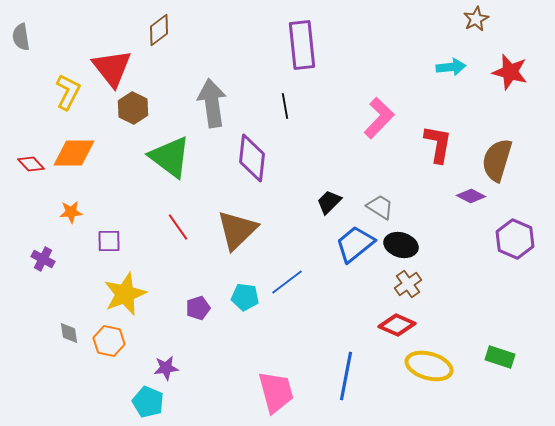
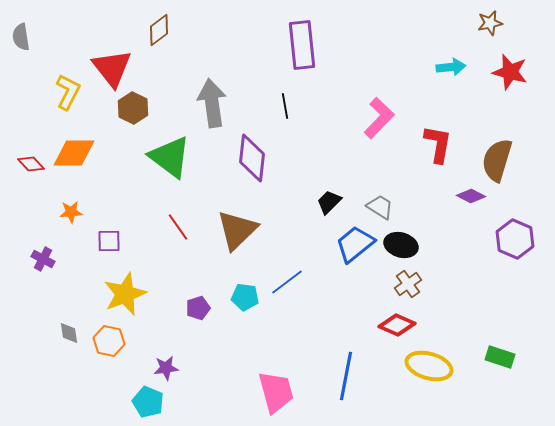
brown star at (476, 19): moved 14 px right, 4 px down; rotated 15 degrees clockwise
